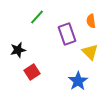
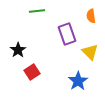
green line: moved 6 px up; rotated 42 degrees clockwise
orange semicircle: moved 5 px up
black star: rotated 21 degrees counterclockwise
